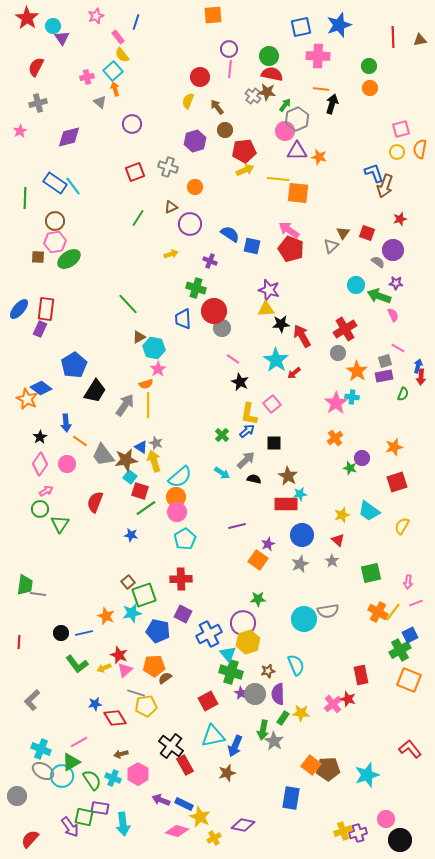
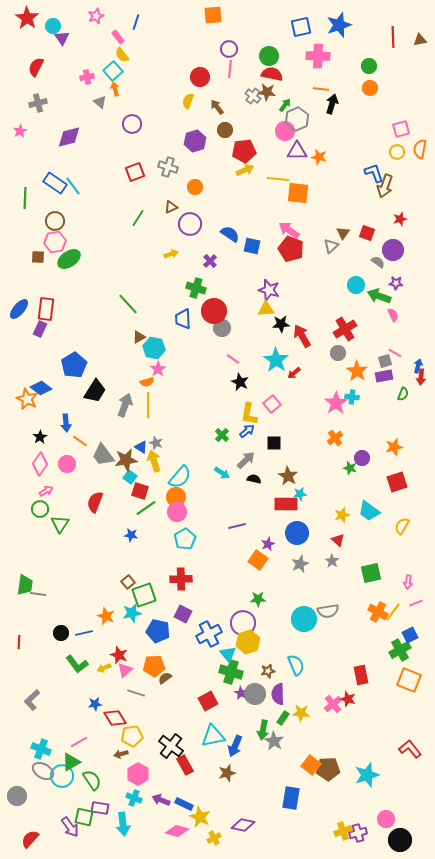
purple cross at (210, 261): rotated 24 degrees clockwise
pink line at (398, 348): moved 3 px left, 5 px down
orange semicircle at (146, 384): moved 1 px right, 2 px up
gray arrow at (125, 405): rotated 15 degrees counterclockwise
cyan semicircle at (180, 477): rotated 10 degrees counterclockwise
blue circle at (302, 535): moved 5 px left, 2 px up
yellow pentagon at (146, 706): moved 14 px left, 30 px down
cyan cross at (113, 778): moved 21 px right, 20 px down
